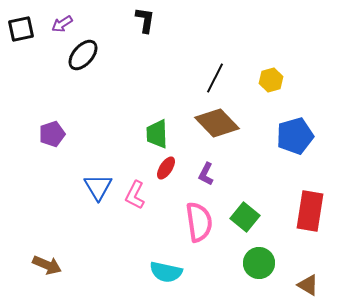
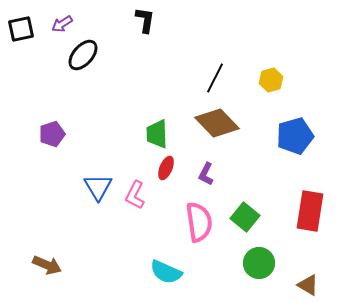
red ellipse: rotated 10 degrees counterclockwise
cyan semicircle: rotated 12 degrees clockwise
